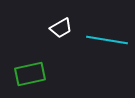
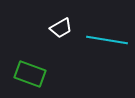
green rectangle: rotated 32 degrees clockwise
